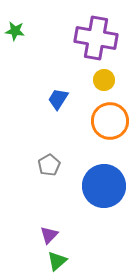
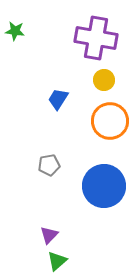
gray pentagon: rotated 20 degrees clockwise
